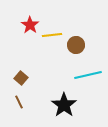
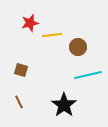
red star: moved 2 px up; rotated 24 degrees clockwise
brown circle: moved 2 px right, 2 px down
brown square: moved 8 px up; rotated 24 degrees counterclockwise
